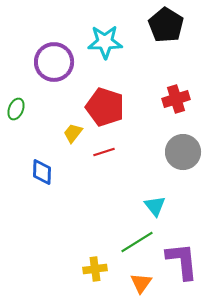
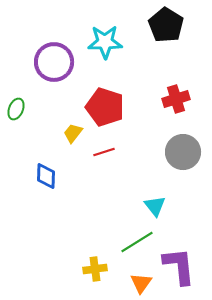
blue diamond: moved 4 px right, 4 px down
purple L-shape: moved 3 px left, 5 px down
